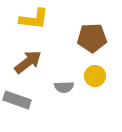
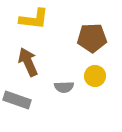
brown arrow: rotated 76 degrees counterclockwise
